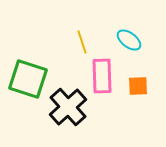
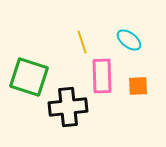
green square: moved 1 px right, 2 px up
black cross: rotated 36 degrees clockwise
